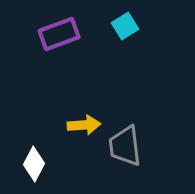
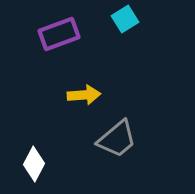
cyan square: moved 7 px up
yellow arrow: moved 30 px up
gray trapezoid: moved 8 px left, 7 px up; rotated 123 degrees counterclockwise
